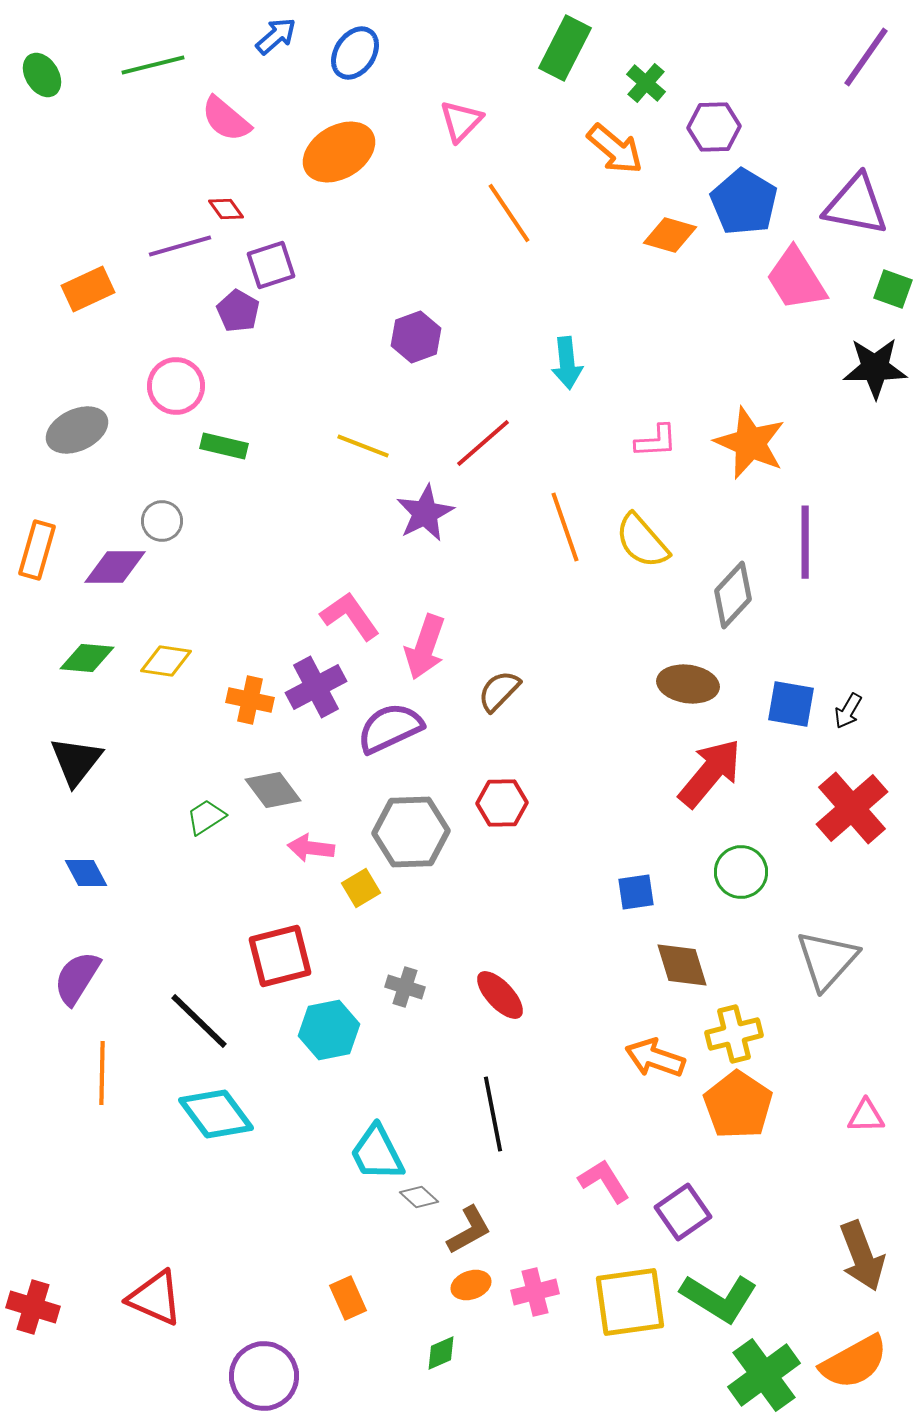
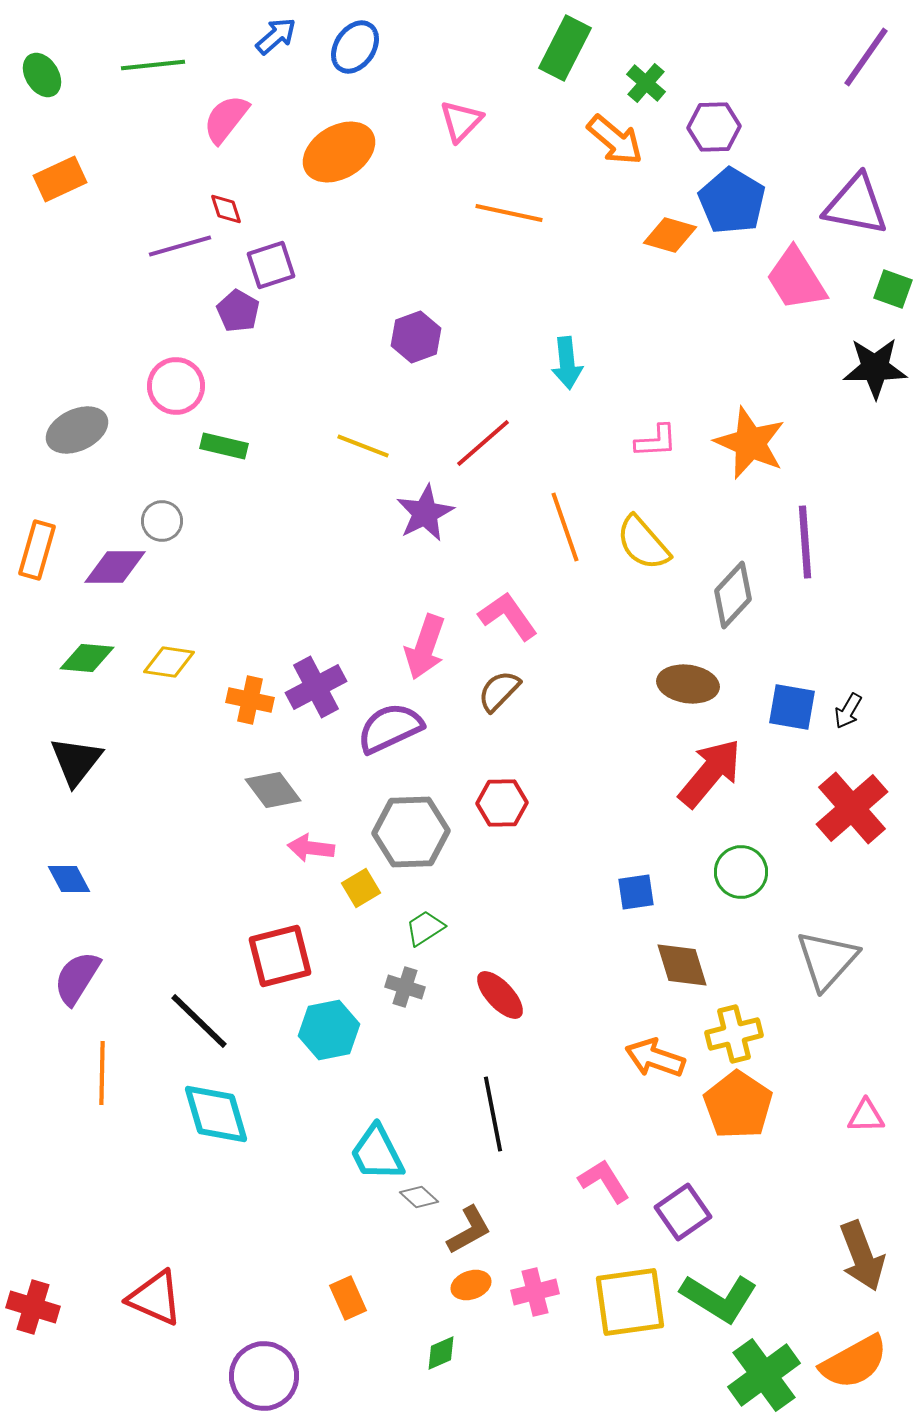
blue ellipse at (355, 53): moved 6 px up
green line at (153, 65): rotated 8 degrees clockwise
pink semicircle at (226, 119): rotated 88 degrees clockwise
orange arrow at (615, 149): moved 9 px up
blue pentagon at (744, 202): moved 12 px left, 1 px up
red diamond at (226, 209): rotated 18 degrees clockwise
orange line at (509, 213): rotated 44 degrees counterclockwise
orange rectangle at (88, 289): moved 28 px left, 110 px up
yellow semicircle at (642, 541): moved 1 px right, 2 px down
purple line at (805, 542): rotated 4 degrees counterclockwise
pink L-shape at (350, 616): moved 158 px right
yellow diamond at (166, 661): moved 3 px right, 1 px down
blue square at (791, 704): moved 1 px right, 3 px down
green trapezoid at (206, 817): moved 219 px right, 111 px down
blue diamond at (86, 873): moved 17 px left, 6 px down
cyan diamond at (216, 1114): rotated 20 degrees clockwise
